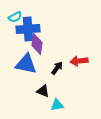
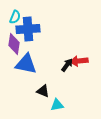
cyan semicircle: rotated 40 degrees counterclockwise
purple diamond: moved 23 px left
black arrow: moved 10 px right, 3 px up
